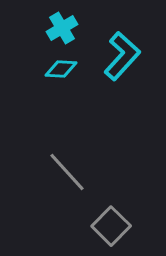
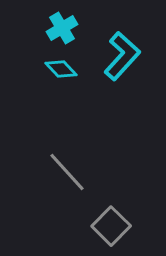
cyan diamond: rotated 44 degrees clockwise
